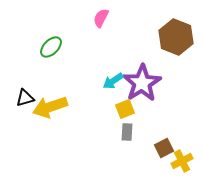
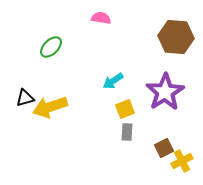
pink semicircle: rotated 72 degrees clockwise
brown hexagon: rotated 16 degrees counterclockwise
purple star: moved 23 px right, 9 px down
